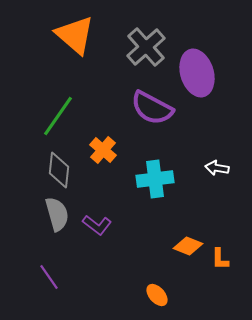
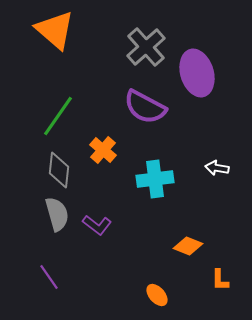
orange triangle: moved 20 px left, 5 px up
purple semicircle: moved 7 px left, 1 px up
orange L-shape: moved 21 px down
